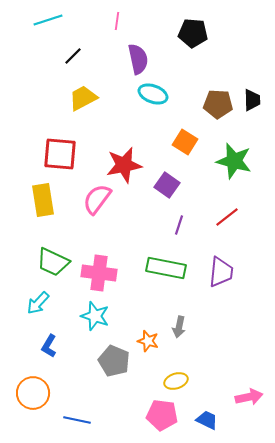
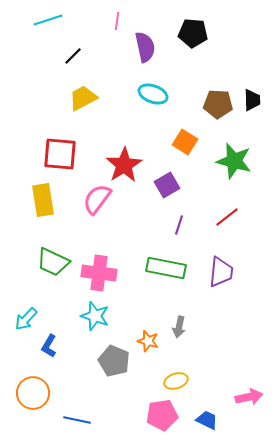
purple semicircle: moved 7 px right, 12 px up
red star: rotated 21 degrees counterclockwise
purple square: rotated 25 degrees clockwise
cyan arrow: moved 12 px left, 16 px down
pink pentagon: rotated 16 degrees counterclockwise
